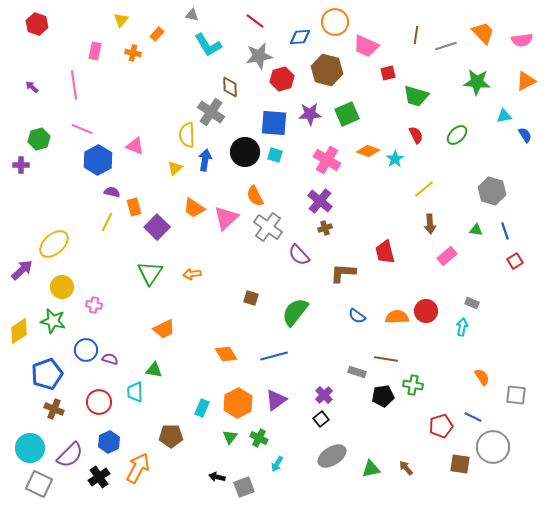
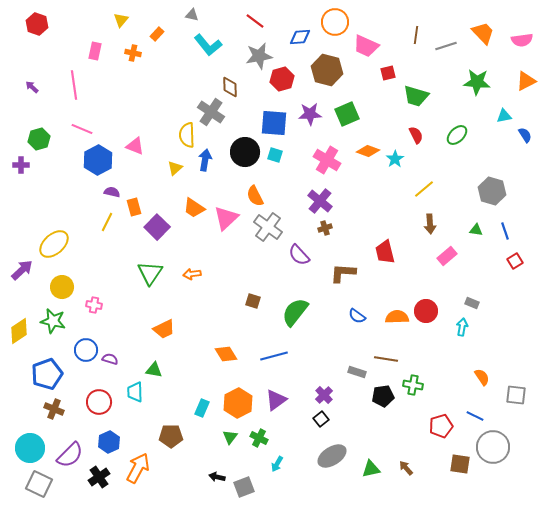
cyan L-shape at (208, 45): rotated 8 degrees counterclockwise
brown square at (251, 298): moved 2 px right, 3 px down
blue line at (473, 417): moved 2 px right, 1 px up
